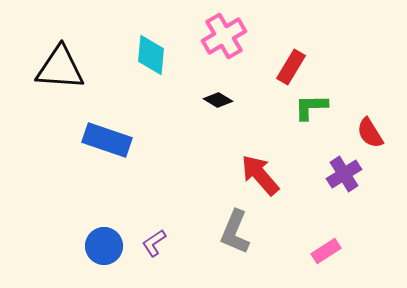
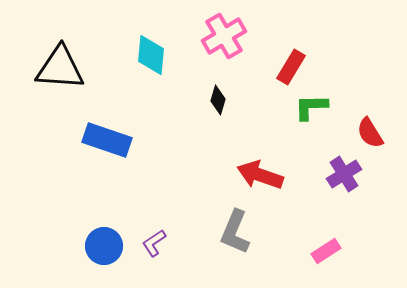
black diamond: rotated 76 degrees clockwise
red arrow: rotated 30 degrees counterclockwise
